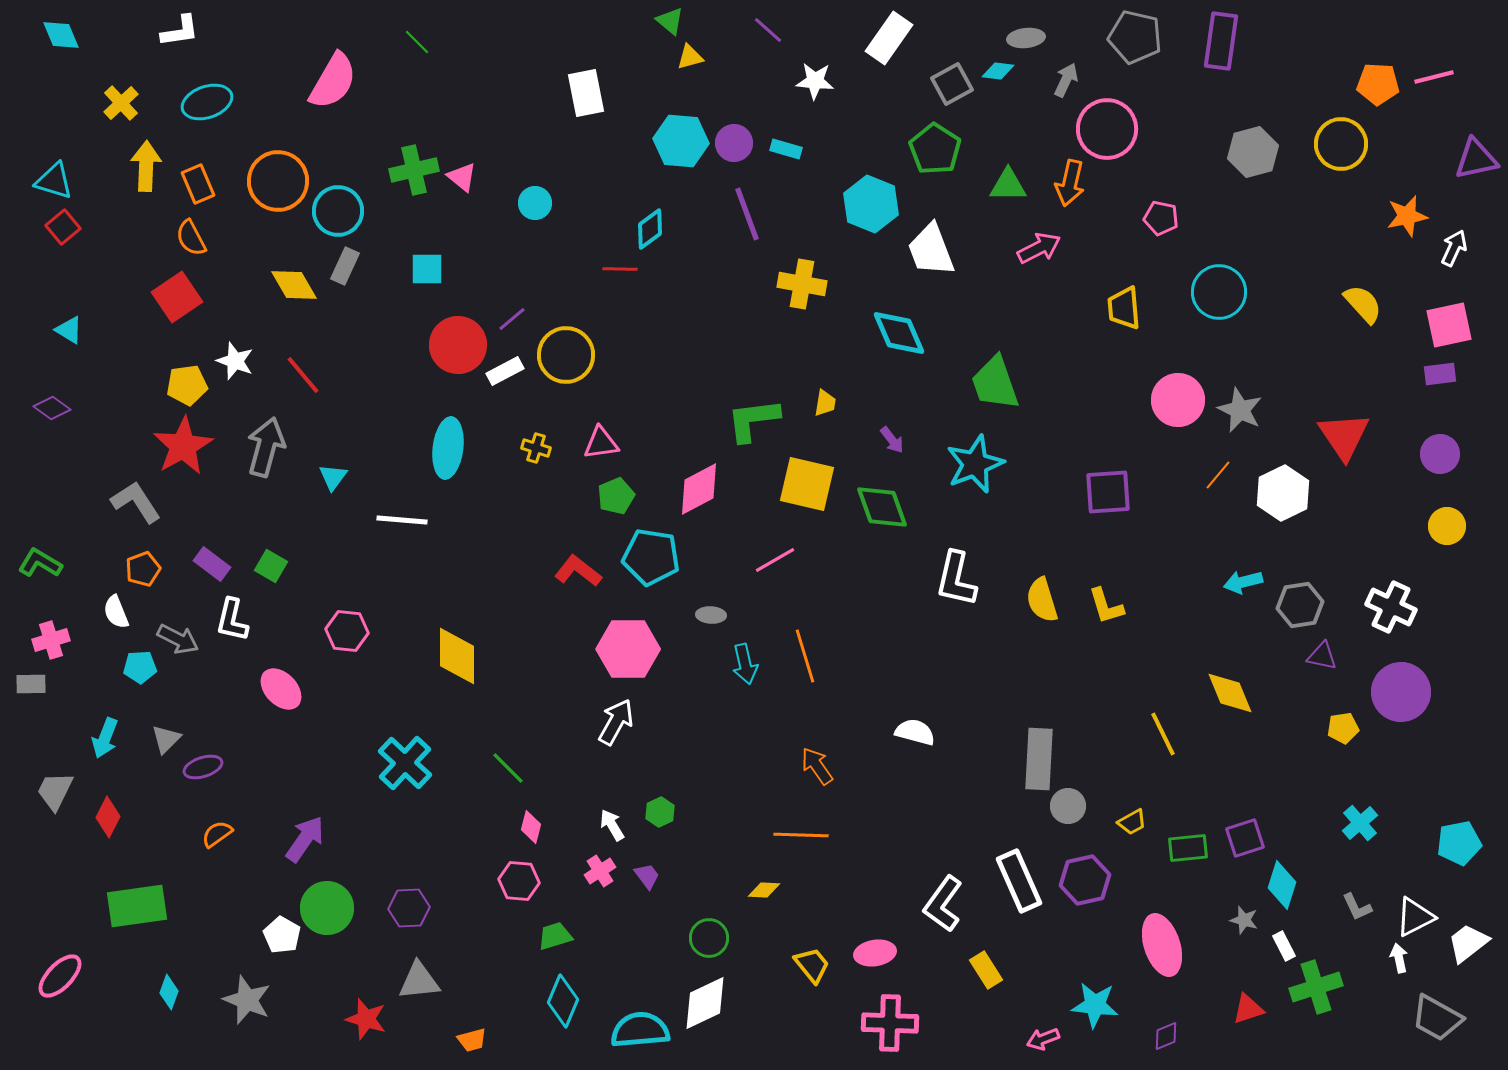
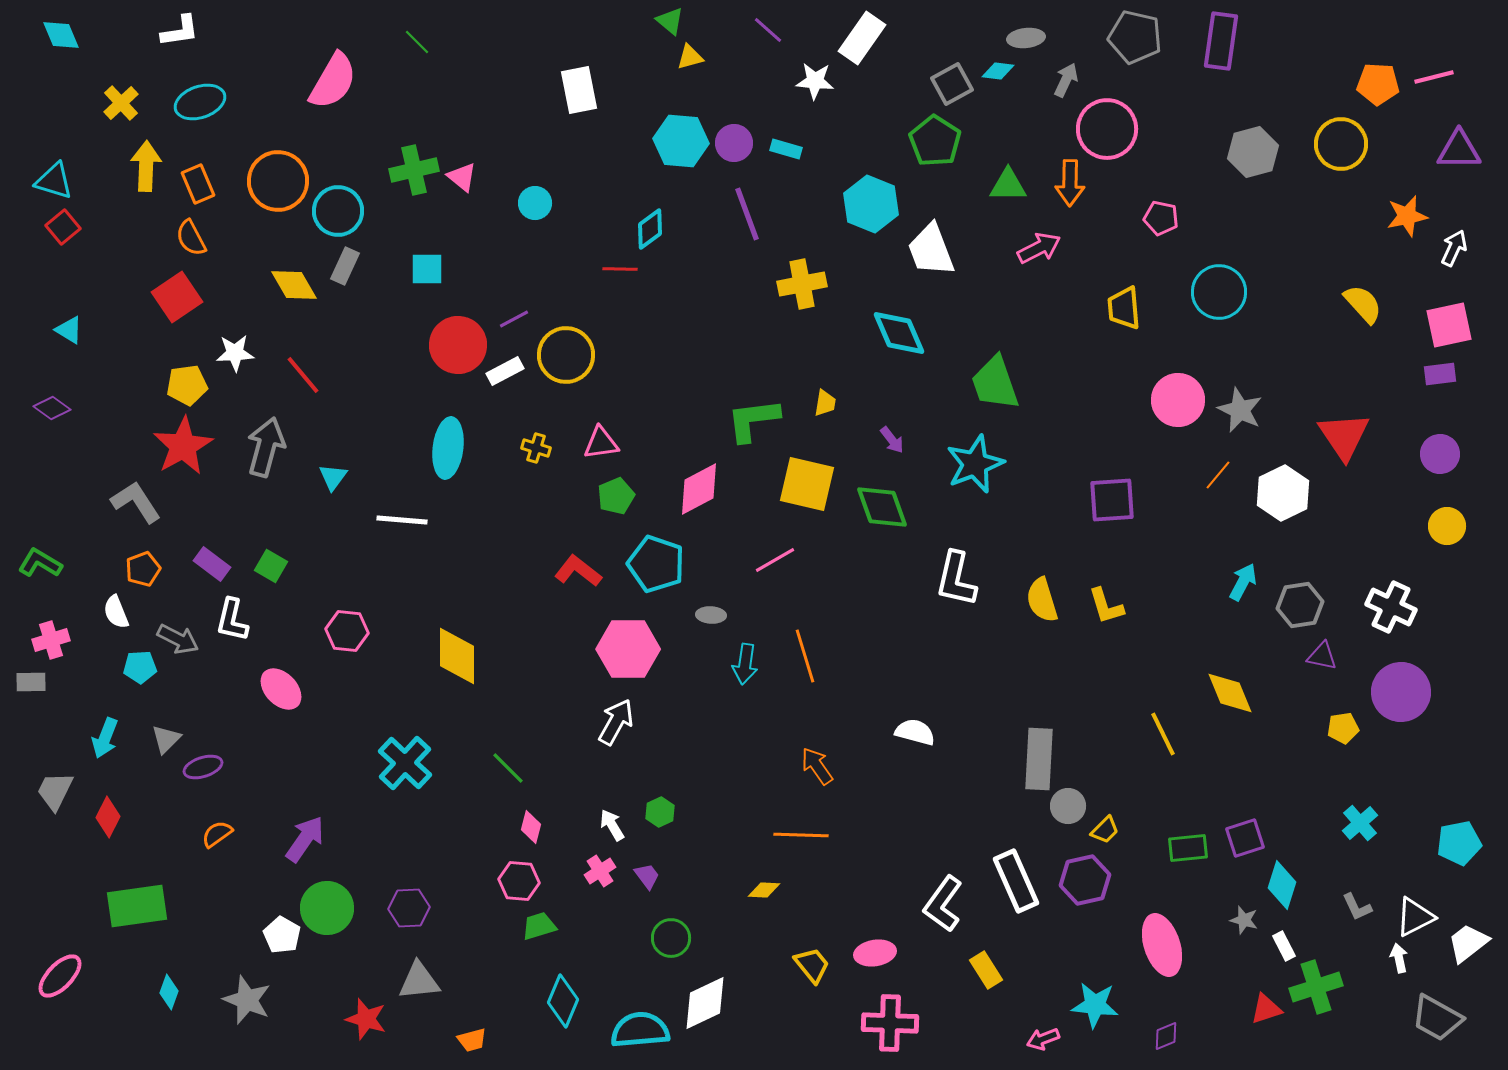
white rectangle at (889, 38): moved 27 px left
white rectangle at (586, 93): moved 7 px left, 3 px up
cyan ellipse at (207, 102): moved 7 px left
green pentagon at (935, 149): moved 8 px up
purple triangle at (1476, 159): moved 17 px left, 9 px up; rotated 12 degrees clockwise
orange arrow at (1070, 183): rotated 12 degrees counterclockwise
yellow cross at (802, 284): rotated 21 degrees counterclockwise
purple line at (512, 319): moved 2 px right; rotated 12 degrees clockwise
white star at (235, 361): moved 8 px up; rotated 24 degrees counterclockwise
purple square at (1108, 492): moved 4 px right, 8 px down
cyan pentagon at (651, 557): moved 5 px right, 7 px down; rotated 10 degrees clockwise
cyan arrow at (1243, 582): rotated 132 degrees clockwise
cyan arrow at (745, 664): rotated 21 degrees clockwise
gray rectangle at (31, 684): moved 2 px up
yellow trapezoid at (1132, 822): moved 27 px left, 8 px down; rotated 16 degrees counterclockwise
white rectangle at (1019, 881): moved 3 px left
green trapezoid at (555, 936): moved 16 px left, 10 px up
green circle at (709, 938): moved 38 px left
red triangle at (1248, 1009): moved 18 px right
